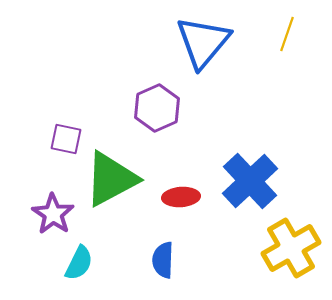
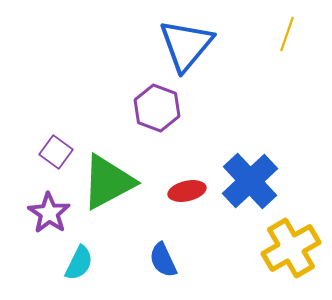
blue triangle: moved 17 px left, 3 px down
purple hexagon: rotated 15 degrees counterclockwise
purple square: moved 10 px left, 13 px down; rotated 24 degrees clockwise
green triangle: moved 3 px left, 3 px down
red ellipse: moved 6 px right, 6 px up; rotated 9 degrees counterclockwise
purple star: moved 4 px left, 1 px up
blue semicircle: rotated 27 degrees counterclockwise
